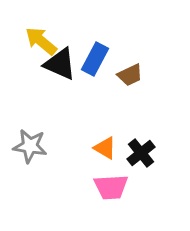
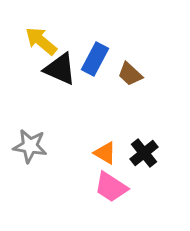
black triangle: moved 5 px down
brown trapezoid: moved 1 px up; rotated 68 degrees clockwise
orange triangle: moved 5 px down
black cross: moved 3 px right
pink trapezoid: rotated 36 degrees clockwise
